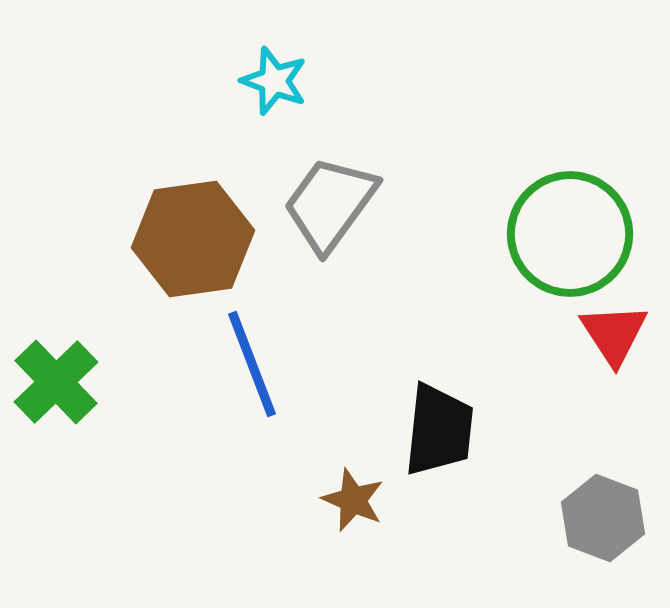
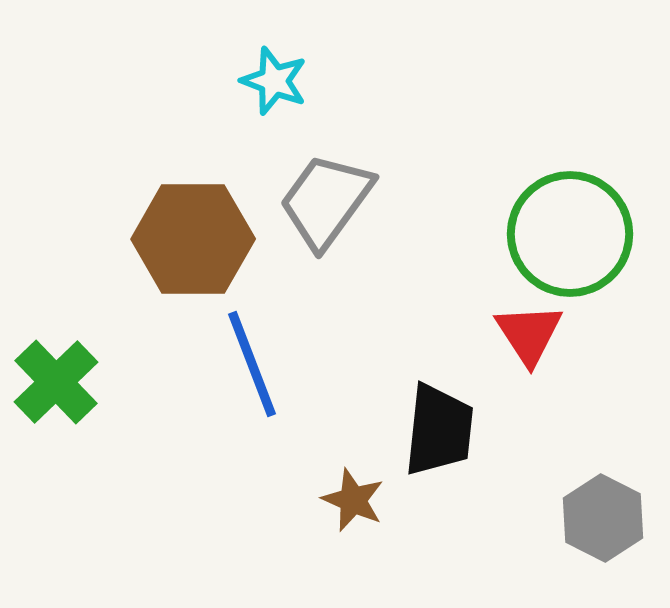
gray trapezoid: moved 4 px left, 3 px up
brown hexagon: rotated 8 degrees clockwise
red triangle: moved 85 px left
gray hexagon: rotated 6 degrees clockwise
